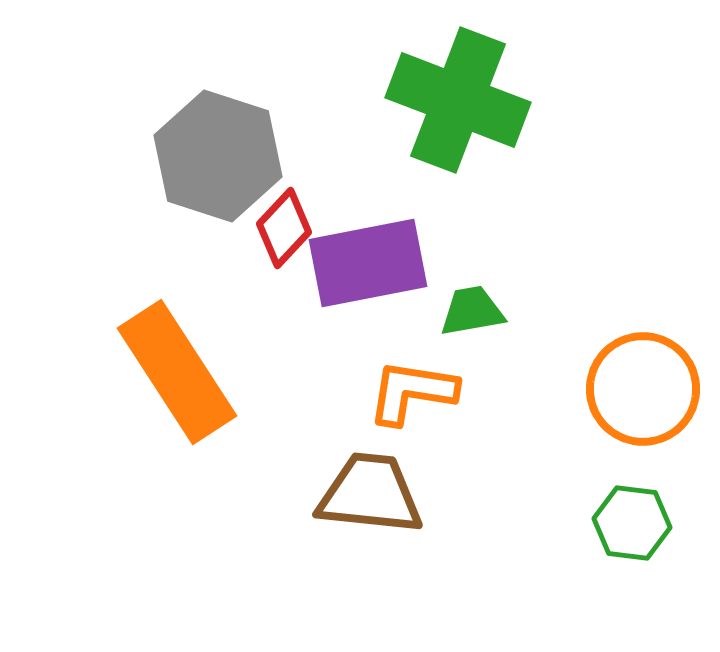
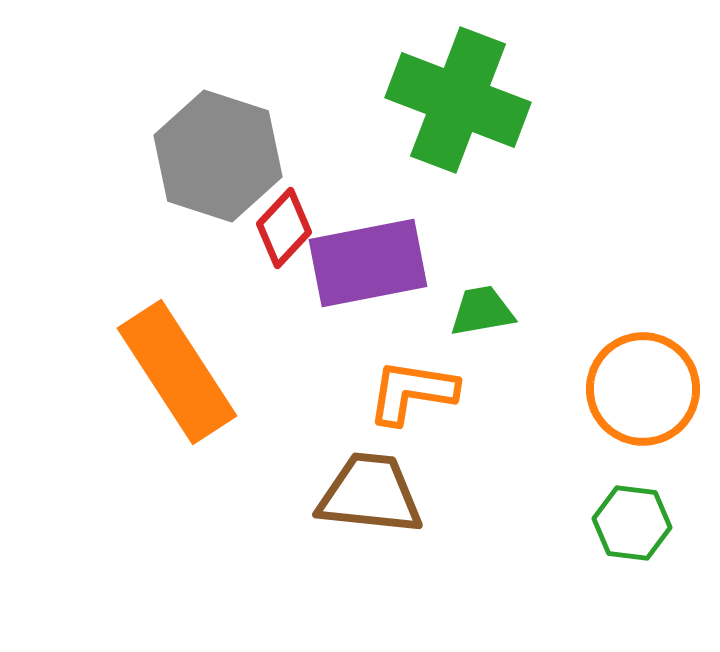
green trapezoid: moved 10 px right
